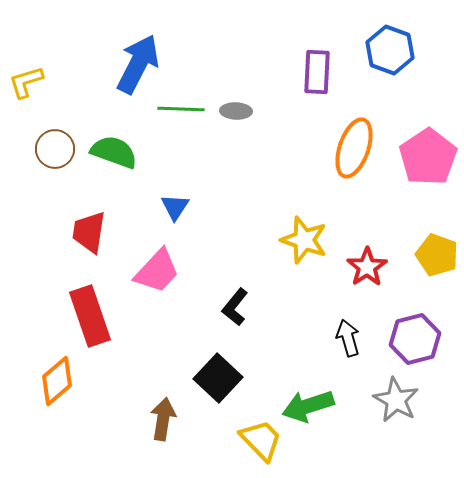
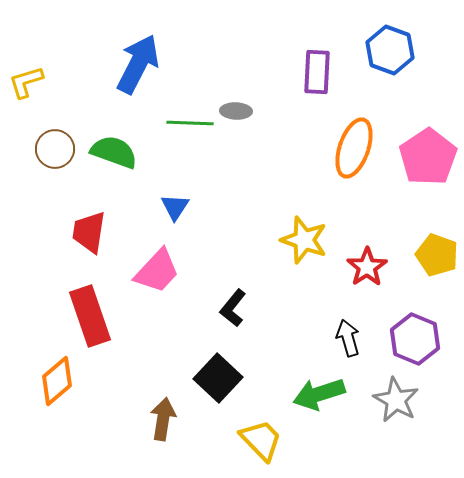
green line: moved 9 px right, 14 px down
black L-shape: moved 2 px left, 1 px down
purple hexagon: rotated 24 degrees counterclockwise
green arrow: moved 11 px right, 12 px up
